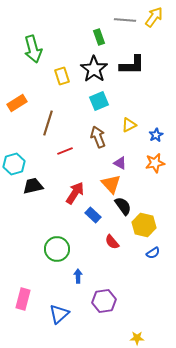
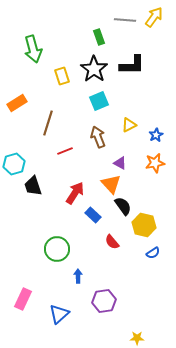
black trapezoid: rotated 95 degrees counterclockwise
pink rectangle: rotated 10 degrees clockwise
